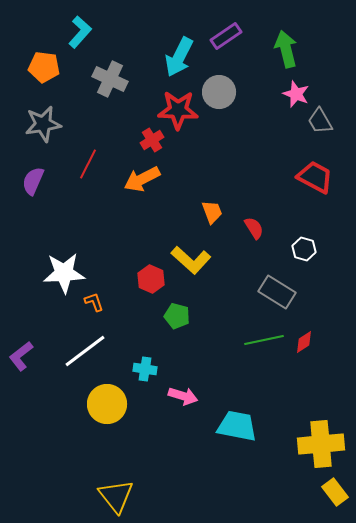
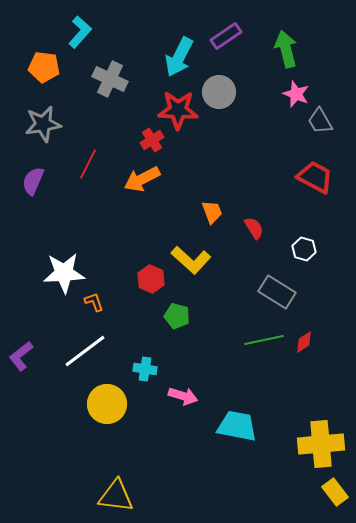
yellow triangle: rotated 45 degrees counterclockwise
